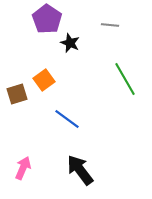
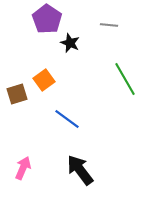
gray line: moved 1 px left
